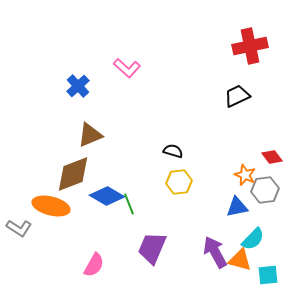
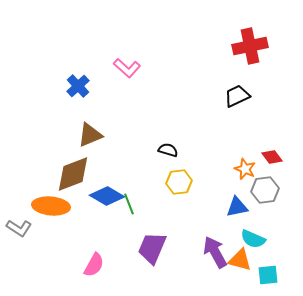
black semicircle: moved 5 px left, 1 px up
orange star: moved 6 px up
orange ellipse: rotated 9 degrees counterclockwise
cyan semicircle: rotated 70 degrees clockwise
